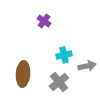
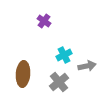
cyan cross: rotated 14 degrees counterclockwise
